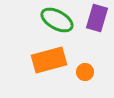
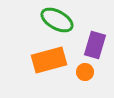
purple rectangle: moved 2 px left, 27 px down
